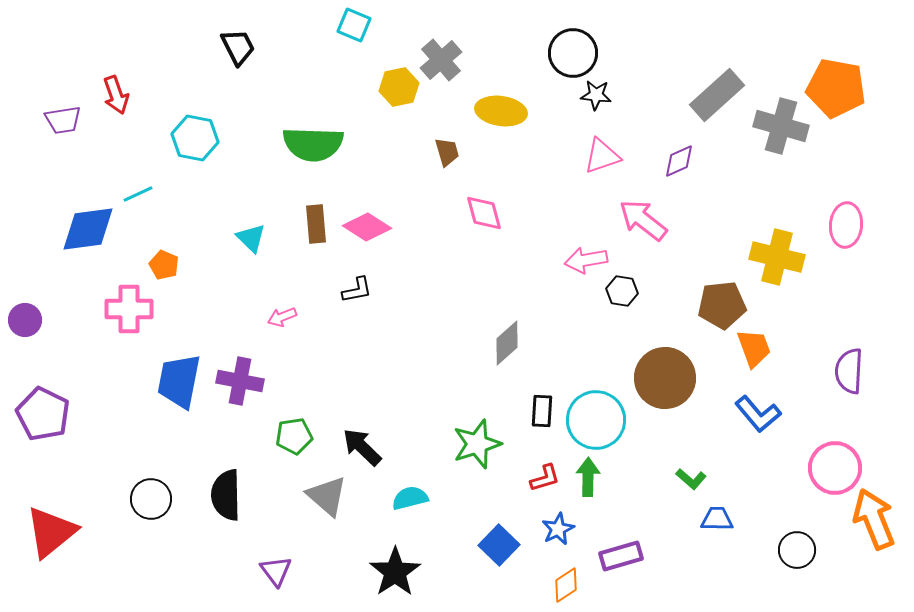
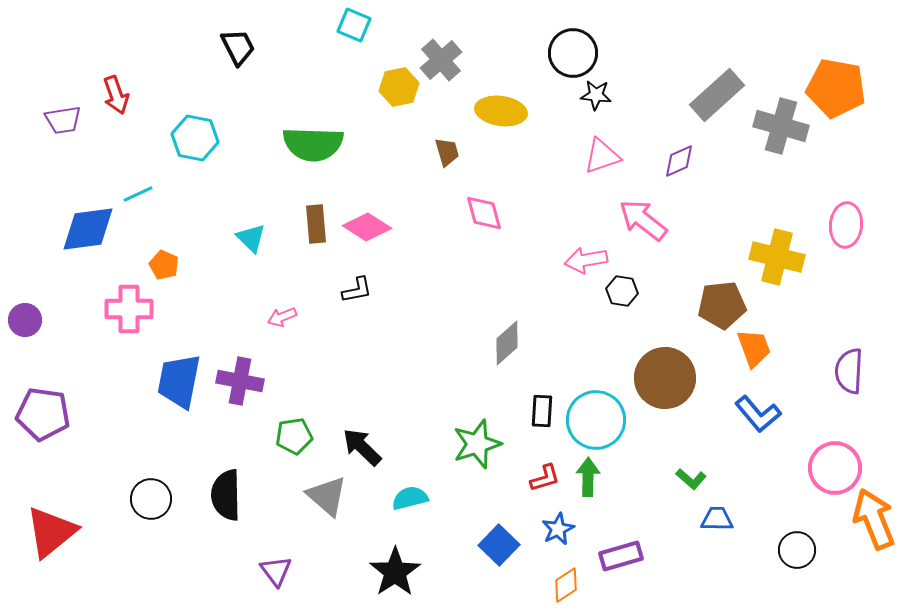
purple pentagon at (43, 414): rotated 18 degrees counterclockwise
